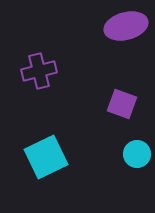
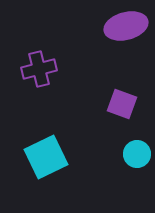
purple cross: moved 2 px up
